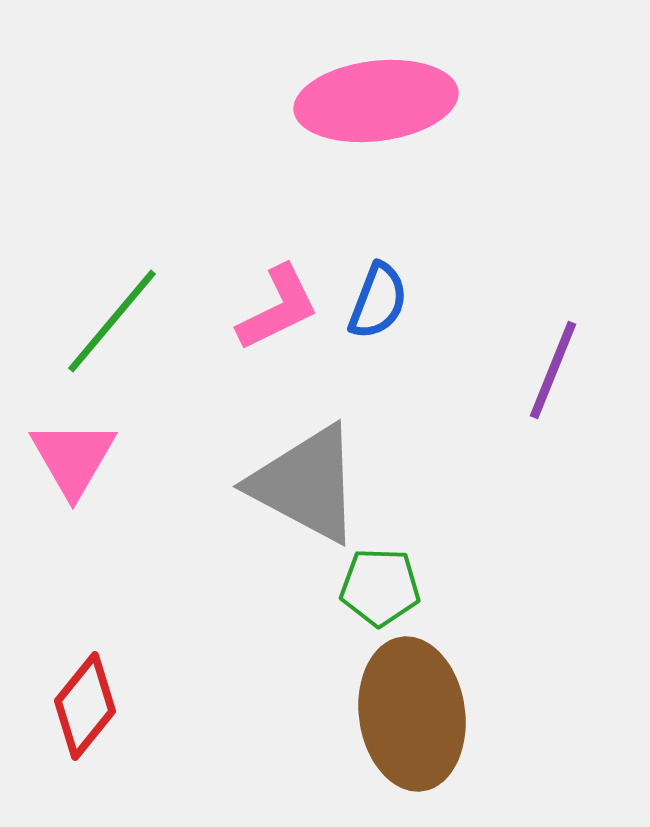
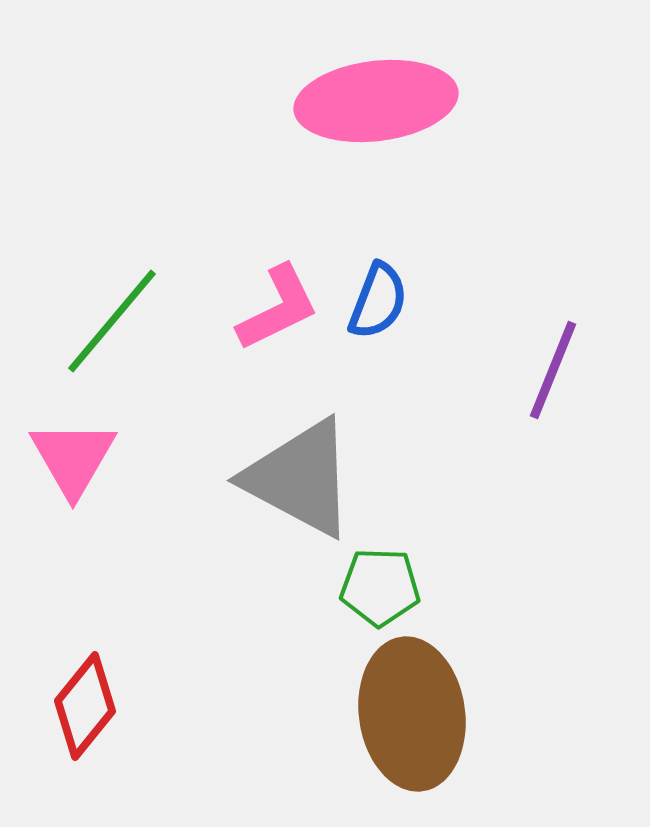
gray triangle: moved 6 px left, 6 px up
